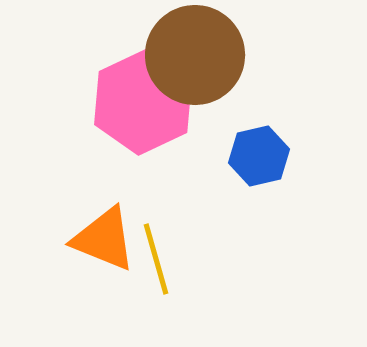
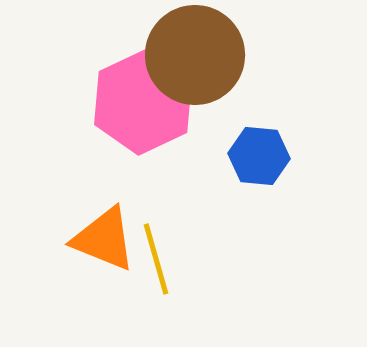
blue hexagon: rotated 18 degrees clockwise
